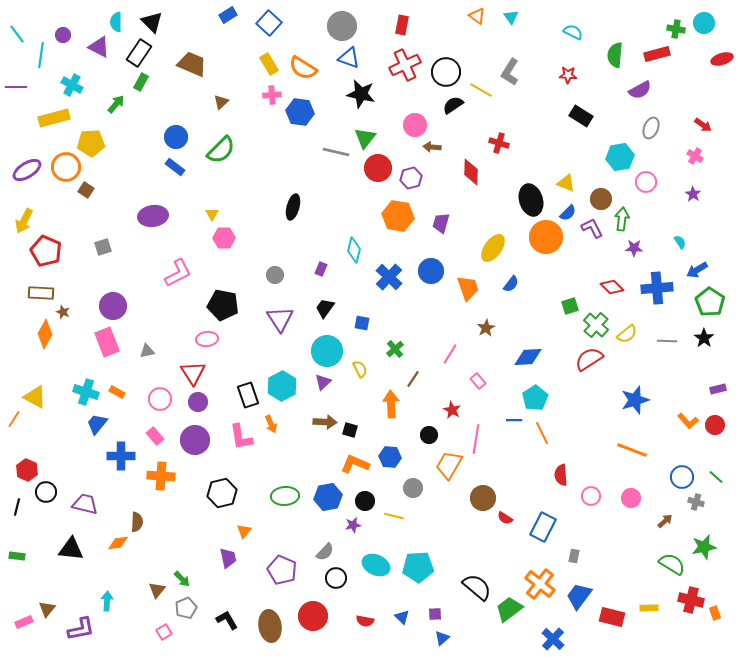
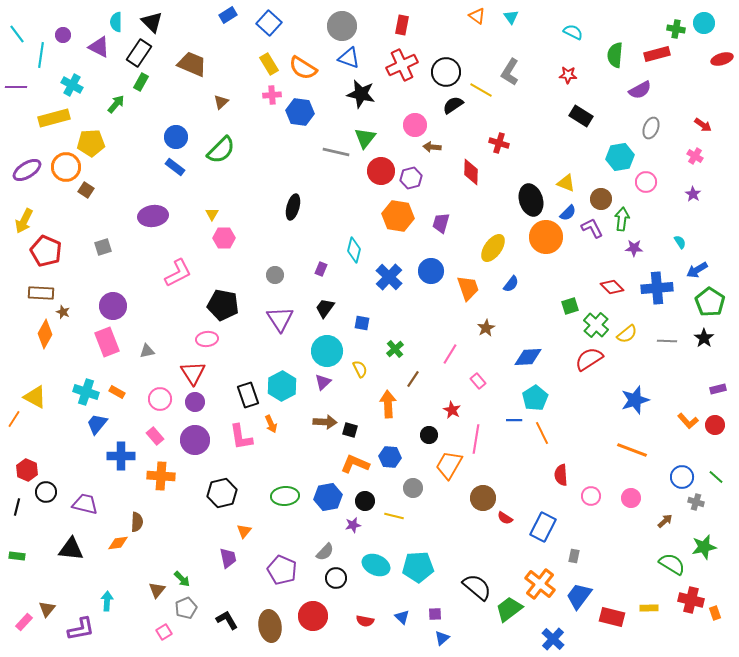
red cross at (405, 65): moved 3 px left
red circle at (378, 168): moved 3 px right, 3 px down
purple circle at (198, 402): moved 3 px left
orange arrow at (391, 404): moved 3 px left
pink rectangle at (24, 622): rotated 24 degrees counterclockwise
